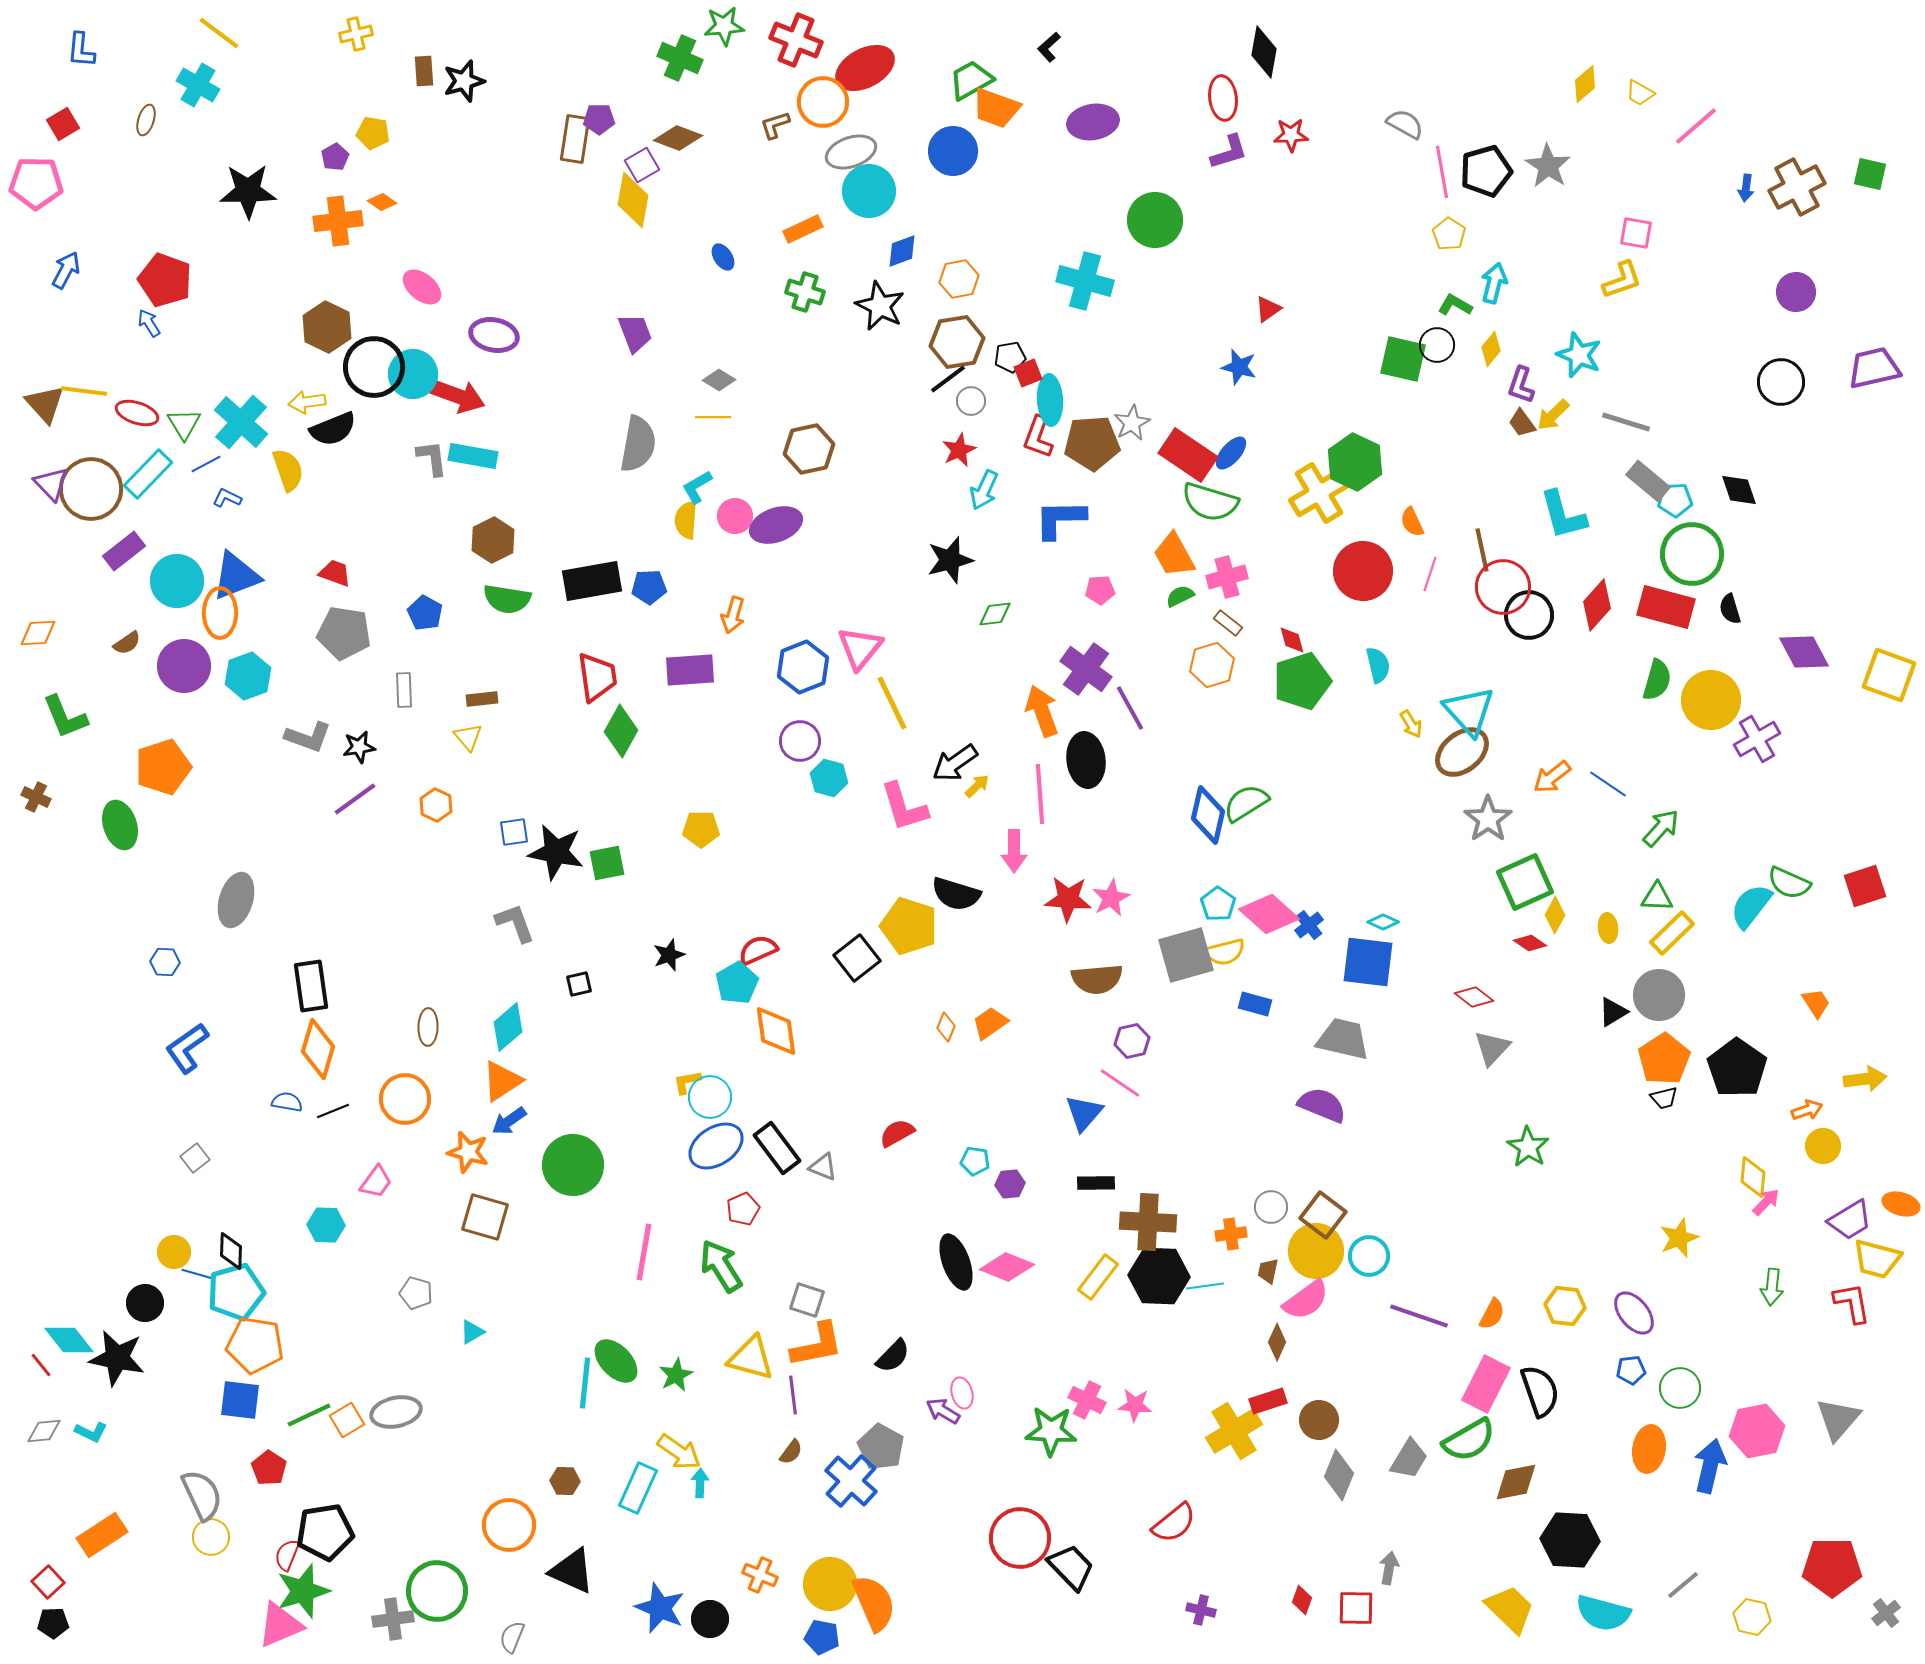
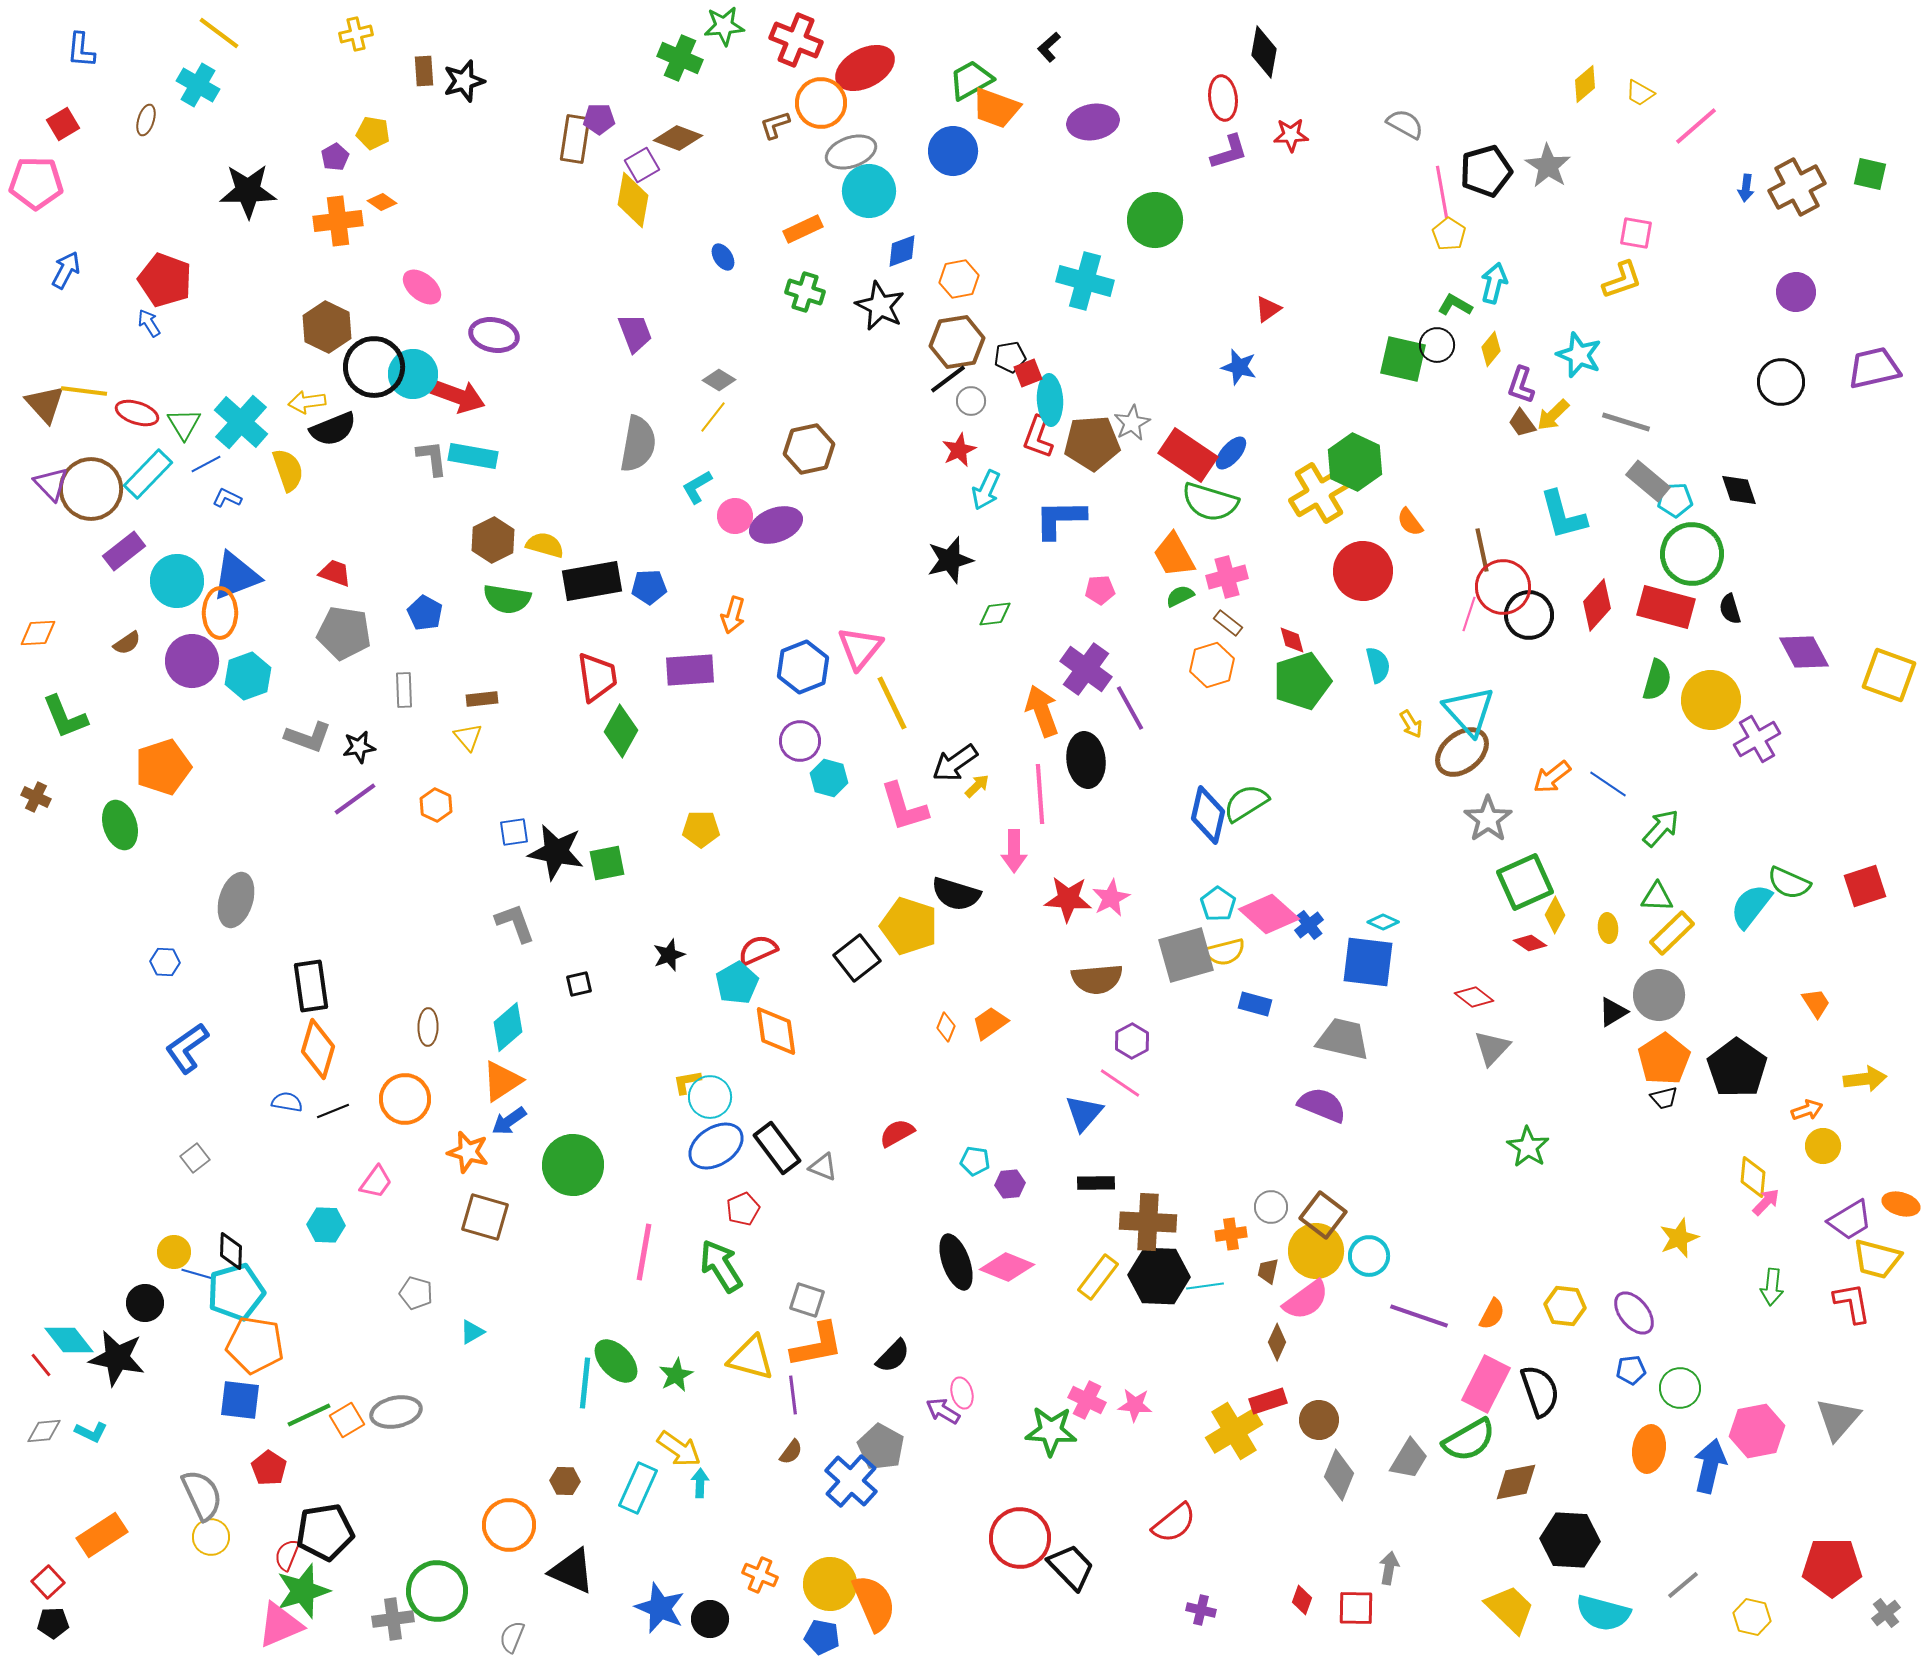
orange circle at (823, 102): moved 2 px left, 1 px down
pink line at (1442, 172): moved 20 px down
yellow line at (713, 417): rotated 52 degrees counterclockwise
cyan arrow at (984, 490): moved 2 px right
yellow semicircle at (686, 520): moved 141 px left, 25 px down; rotated 102 degrees clockwise
orange semicircle at (1412, 522): moved 2 px left; rotated 12 degrees counterclockwise
pink line at (1430, 574): moved 39 px right, 40 px down
purple circle at (184, 666): moved 8 px right, 5 px up
purple hexagon at (1132, 1041): rotated 16 degrees counterclockwise
yellow arrow at (679, 1452): moved 3 px up
